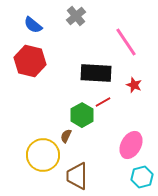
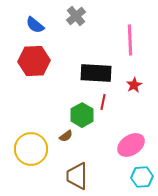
blue semicircle: moved 2 px right
pink line: moved 4 px right, 2 px up; rotated 32 degrees clockwise
red hexagon: moved 4 px right; rotated 16 degrees counterclockwise
red star: rotated 21 degrees clockwise
red line: rotated 49 degrees counterclockwise
brown semicircle: rotated 152 degrees counterclockwise
pink ellipse: rotated 28 degrees clockwise
yellow circle: moved 12 px left, 6 px up
cyan hexagon: rotated 10 degrees clockwise
